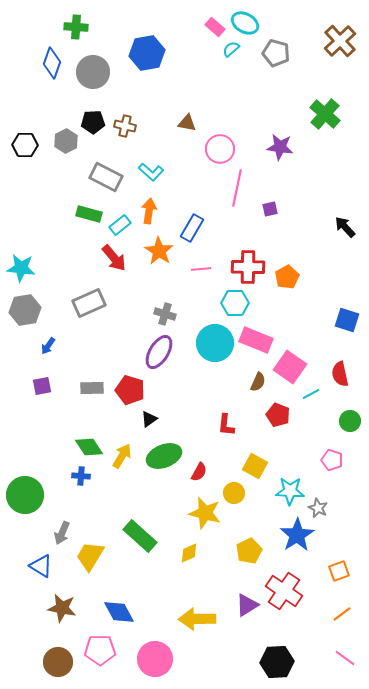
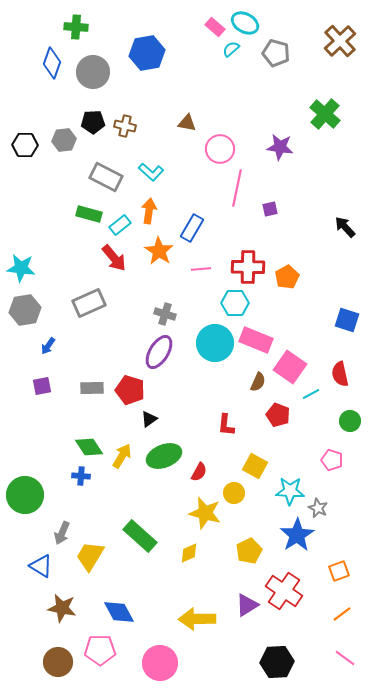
gray hexagon at (66, 141): moved 2 px left, 1 px up; rotated 20 degrees clockwise
pink circle at (155, 659): moved 5 px right, 4 px down
